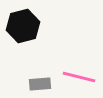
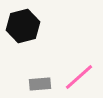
pink line: rotated 56 degrees counterclockwise
